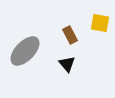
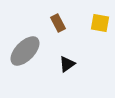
brown rectangle: moved 12 px left, 12 px up
black triangle: rotated 36 degrees clockwise
